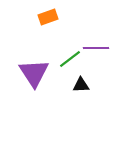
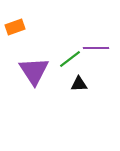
orange rectangle: moved 33 px left, 10 px down
purple triangle: moved 2 px up
black triangle: moved 2 px left, 1 px up
